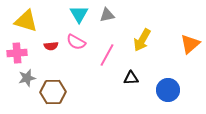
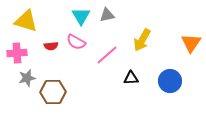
cyan triangle: moved 2 px right, 2 px down
orange triangle: moved 1 px right, 1 px up; rotated 15 degrees counterclockwise
pink line: rotated 20 degrees clockwise
blue circle: moved 2 px right, 9 px up
